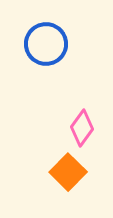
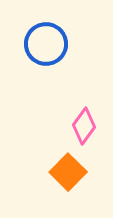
pink diamond: moved 2 px right, 2 px up
